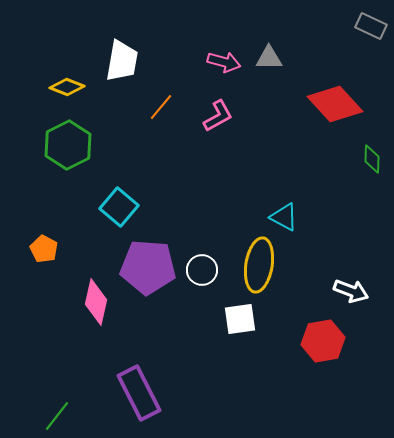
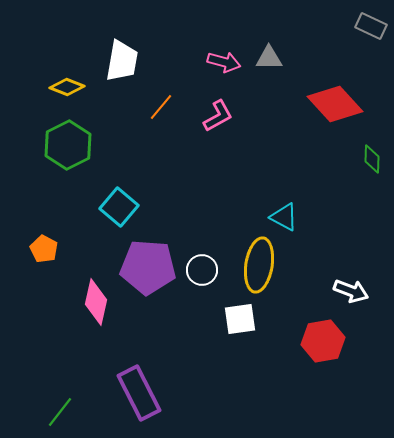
green line: moved 3 px right, 4 px up
